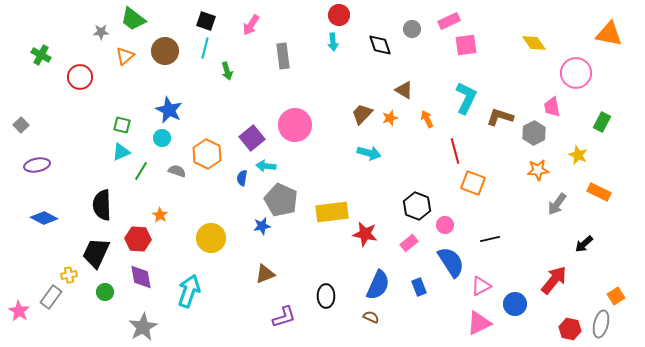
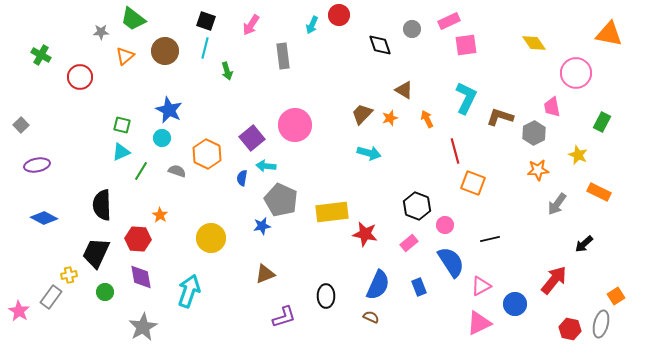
cyan arrow at (333, 42): moved 21 px left, 17 px up; rotated 30 degrees clockwise
